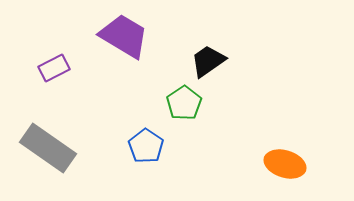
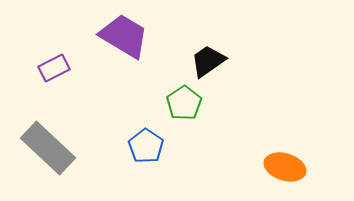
gray rectangle: rotated 8 degrees clockwise
orange ellipse: moved 3 px down
